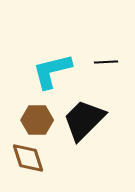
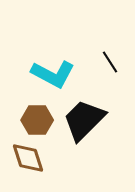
black line: moved 4 px right; rotated 60 degrees clockwise
cyan L-shape: moved 1 px right, 3 px down; rotated 138 degrees counterclockwise
